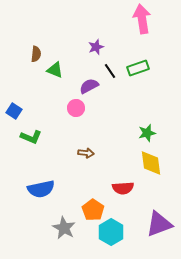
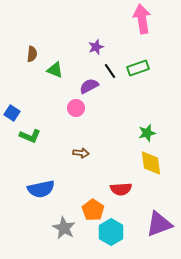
brown semicircle: moved 4 px left
blue square: moved 2 px left, 2 px down
green L-shape: moved 1 px left, 1 px up
brown arrow: moved 5 px left
red semicircle: moved 2 px left, 1 px down
